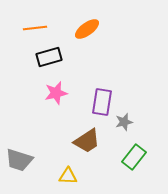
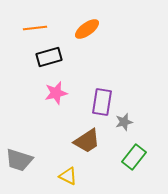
yellow triangle: rotated 24 degrees clockwise
